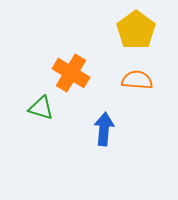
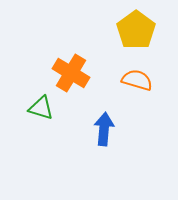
orange semicircle: rotated 12 degrees clockwise
